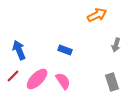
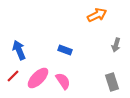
pink ellipse: moved 1 px right, 1 px up
